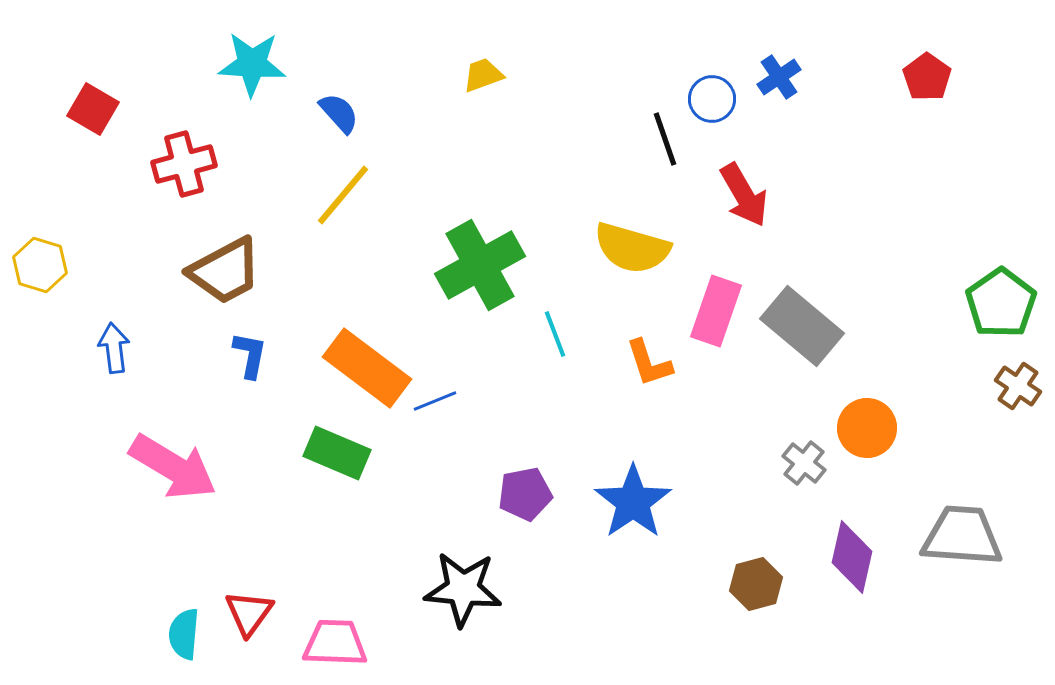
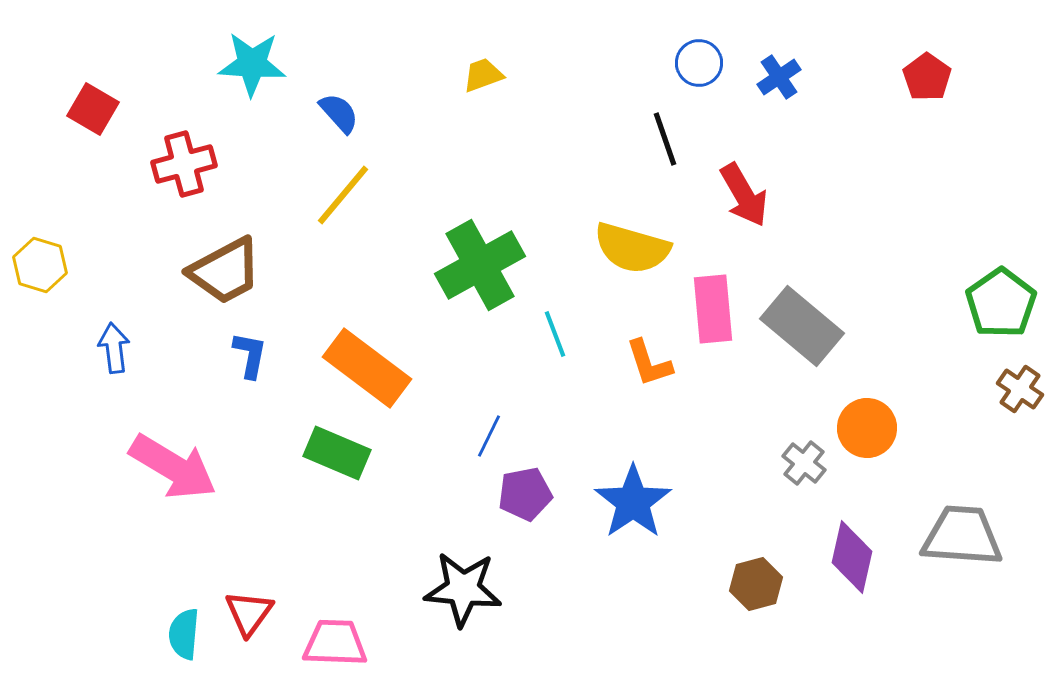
blue circle: moved 13 px left, 36 px up
pink rectangle: moved 3 px left, 2 px up; rotated 24 degrees counterclockwise
brown cross: moved 2 px right, 3 px down
blue line: moved 54 px right, 35 px down; rotated 42 degrees counterclockwise
